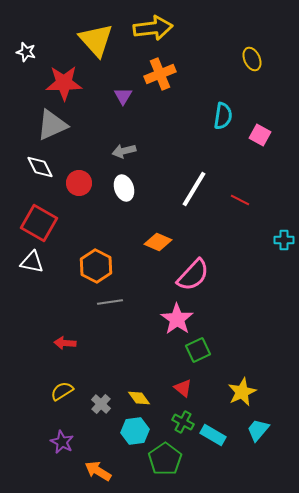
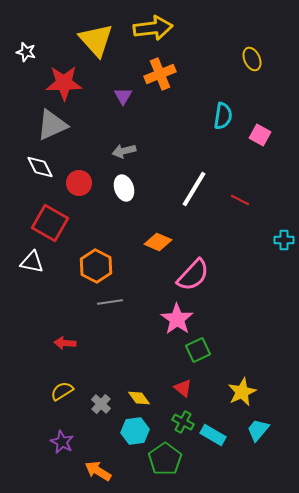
red square: moved 11 px right
